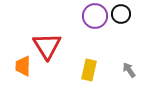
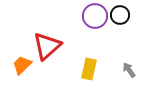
black circle: moved 1 px left, 1 px down
red triangle: rotated 20 degrees clockwise
orange trapezoid: moved 1 px left, 1 px up; rotated 45 degrees clockwise
yellow rectangle: moved 1 px up
